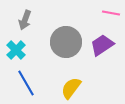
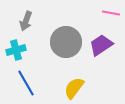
gray arrow: moved 1 px right, 1 px down
purple trapezoid: moved 1 px left
cyan cross: rotated 30 degrees clockwise
yellow semicircle: moved 3 px right
